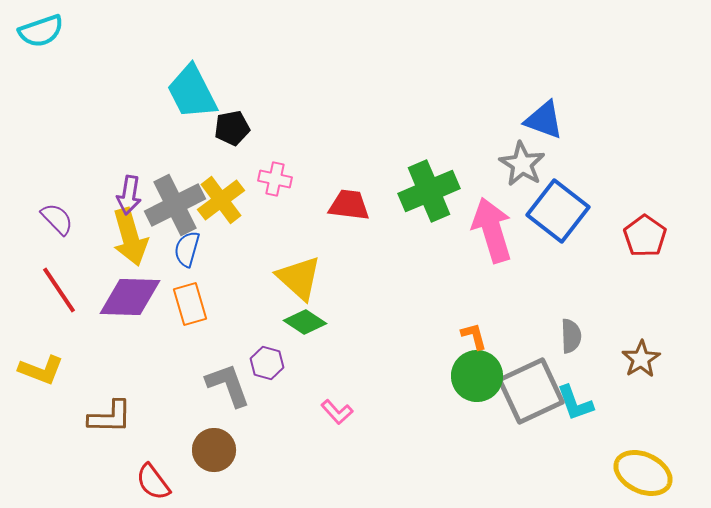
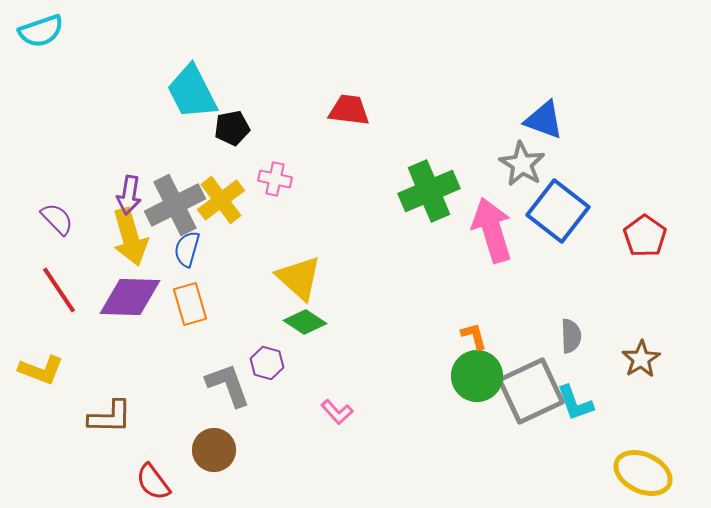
red trapezoid: moved 95 px up
